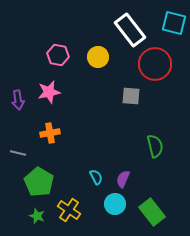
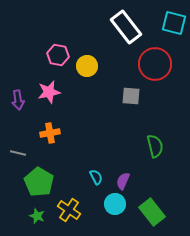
white rectangle: moved 4 px left, 3 px up
yellow circle: moved 11 px left, 9 px down
purple semicircle: moved 2 px down
